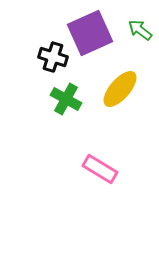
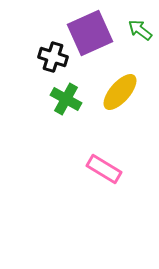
yellow ellipse: moved 3 px down
pink rectangle: moved 4 px right
